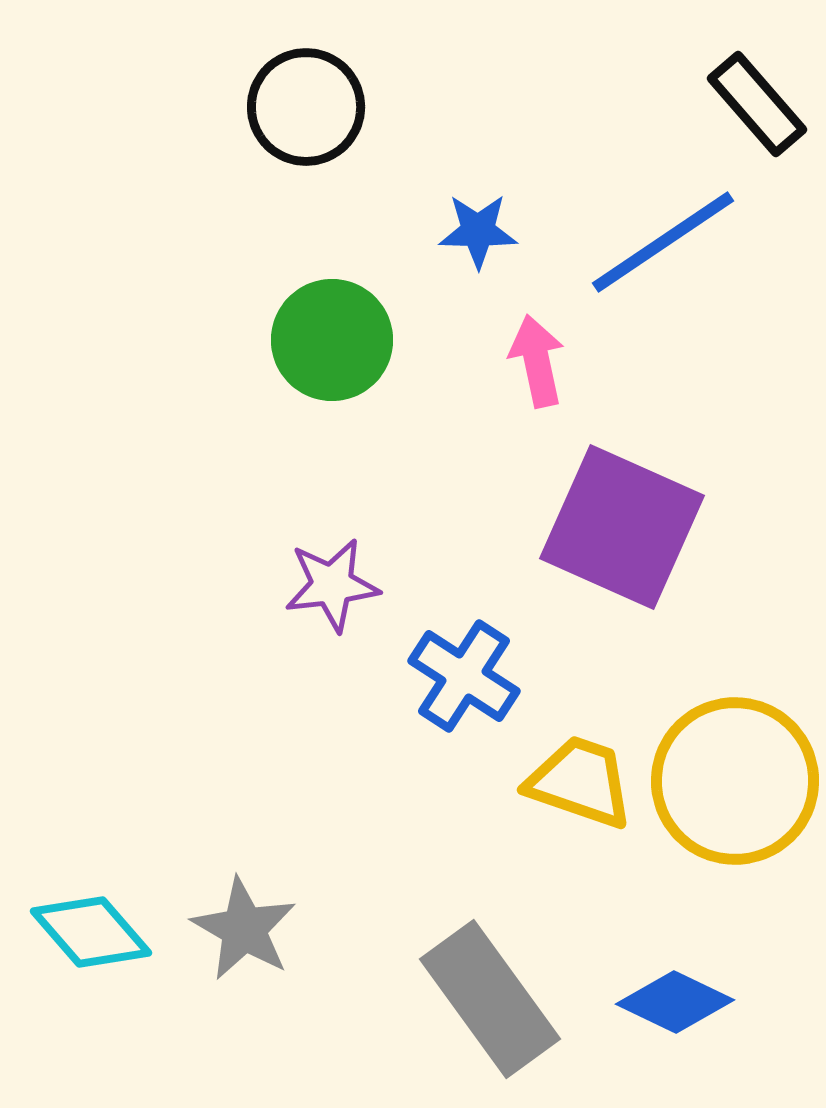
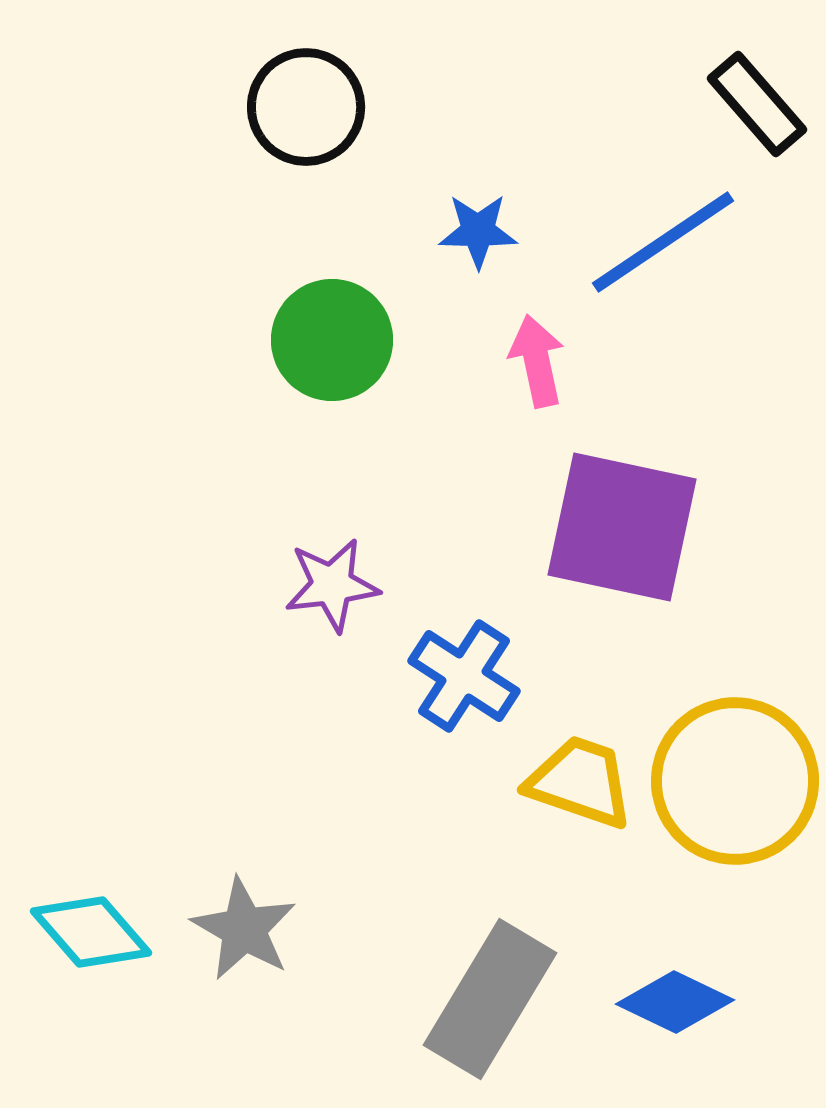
purple square: rotated 12 degrees counterclockwise
gray rectangle: rotated 67 degrees clockwise
